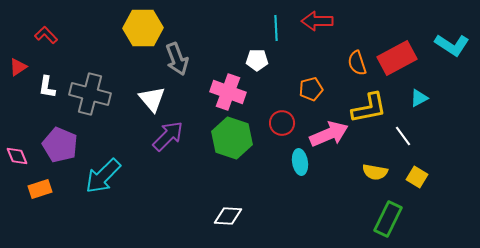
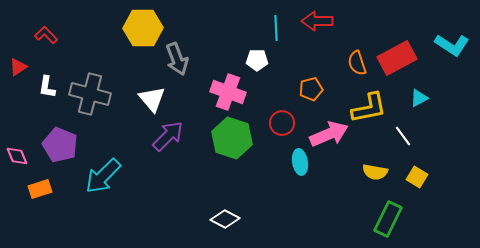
white diamond: moved 3 px left, 3 px down; rotated 24 degrees clockwise
